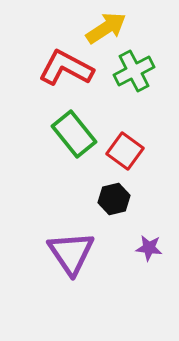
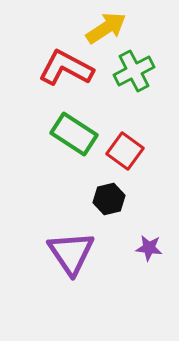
green rectangle: rotated 18 degrees counterclockwise
black hexagon: moved 5 px left
